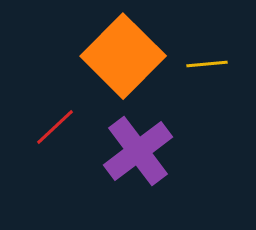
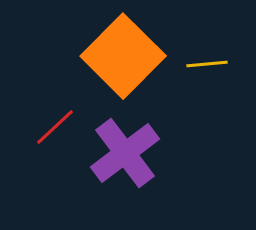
purple cross: moved 13 px left, 2 px down
